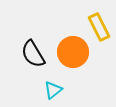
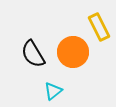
cyan triangle: moved 1 px down
